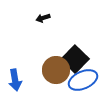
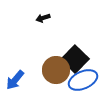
blue arrow: rotated 50 degrees clockwise
